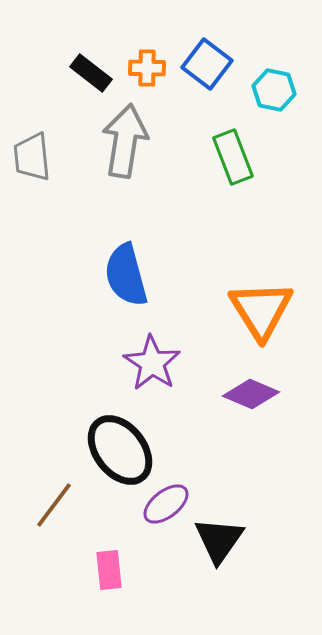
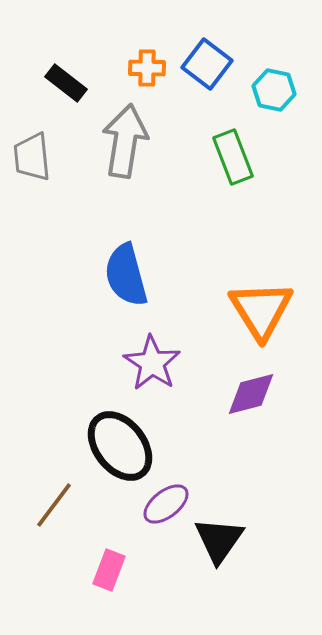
black rectangle: moved 25 px left, 10 px down
purple diamond: rotated 38 degrees counterclockwise
black ellipse: moved 4 px up
pink rectangle: rotated 27 degrees clockwise
